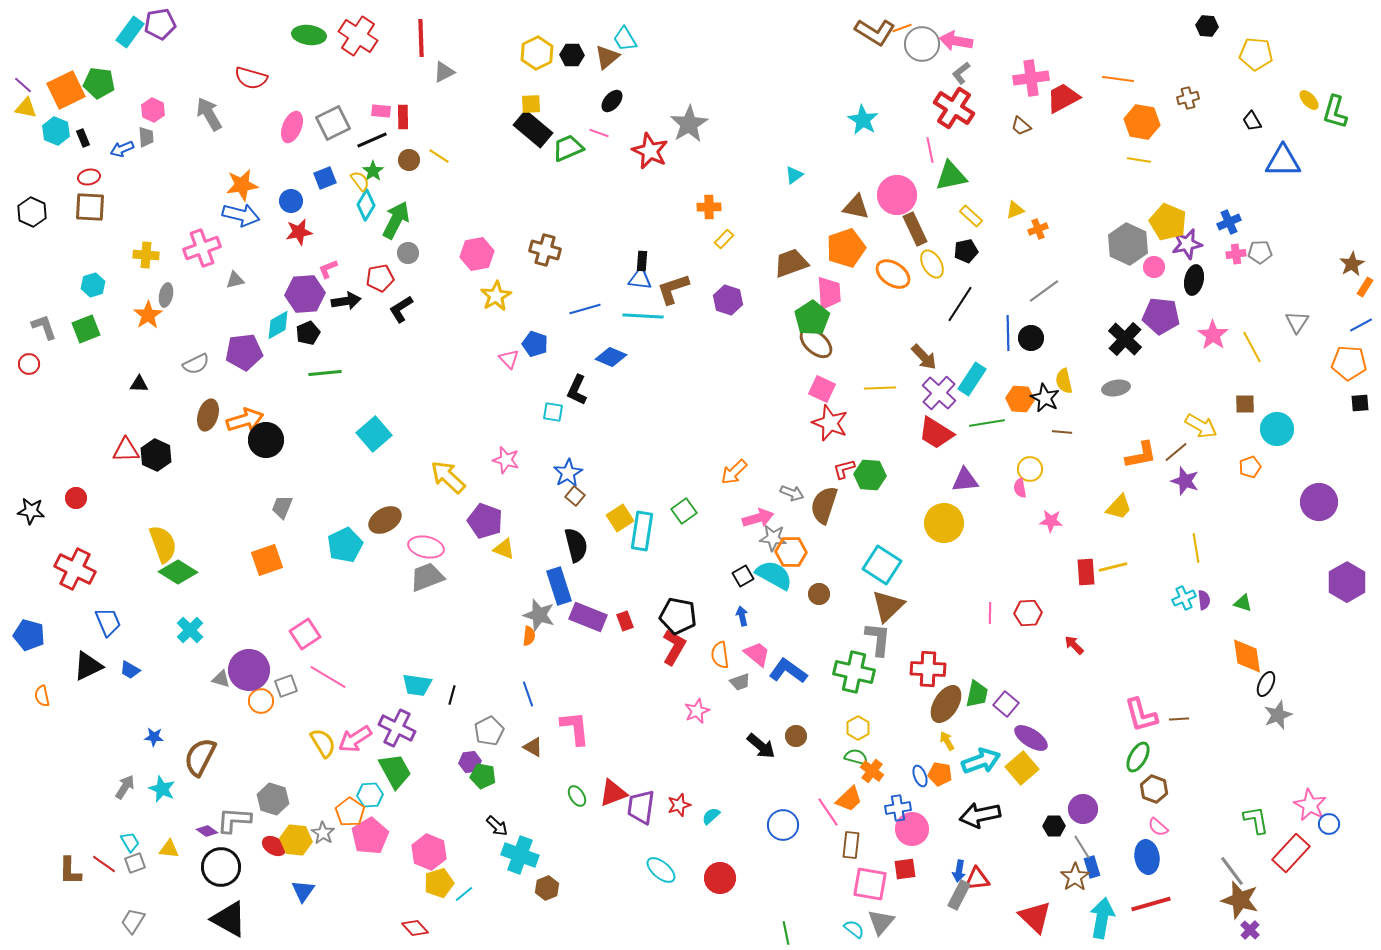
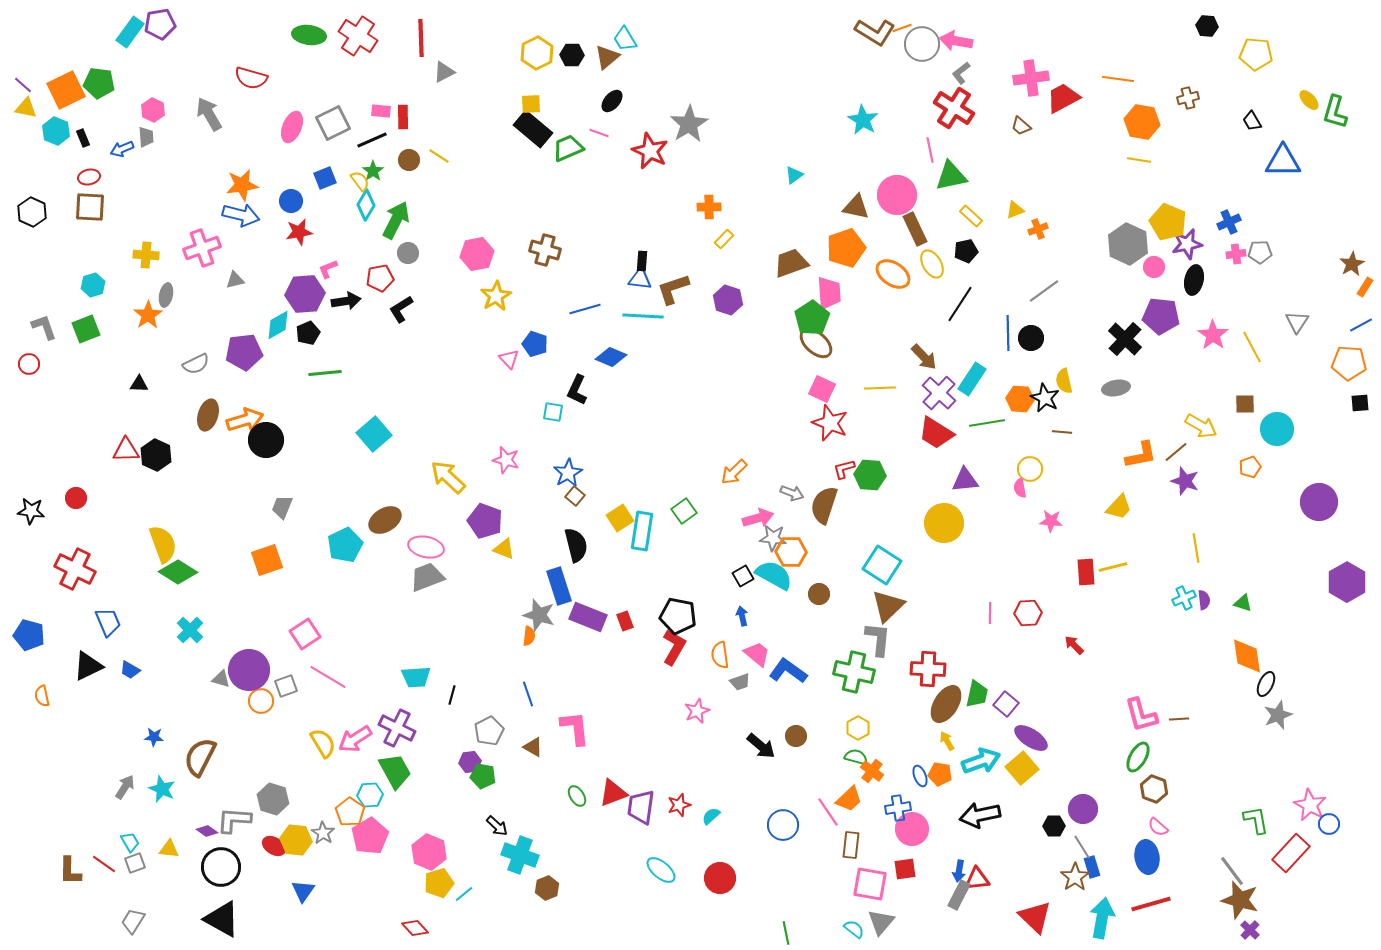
cyan trapezoid at (417, 685): moved 1 px left, 8 px up; rotated 12 degrees counterclockwise
black triangle at (229, 919): moved 7 px left
